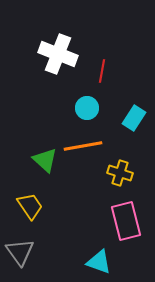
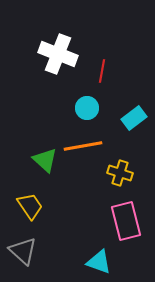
cyan rectangle: rotated 20 degrees clockwise
gray triangle: moved 3 px right, 1 px up; rotated 12 degrees counterclockwise
